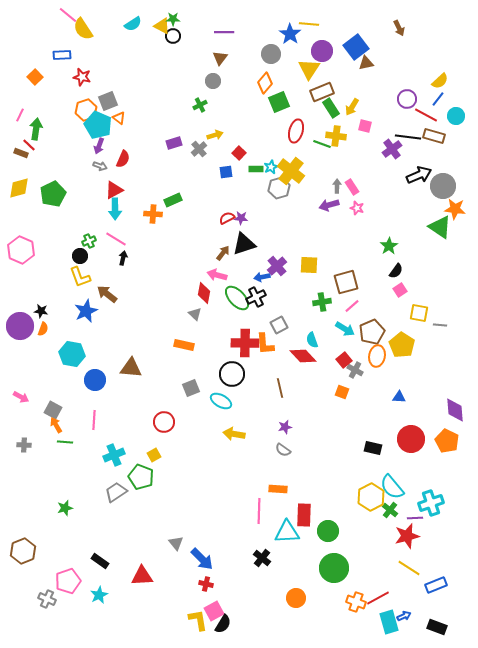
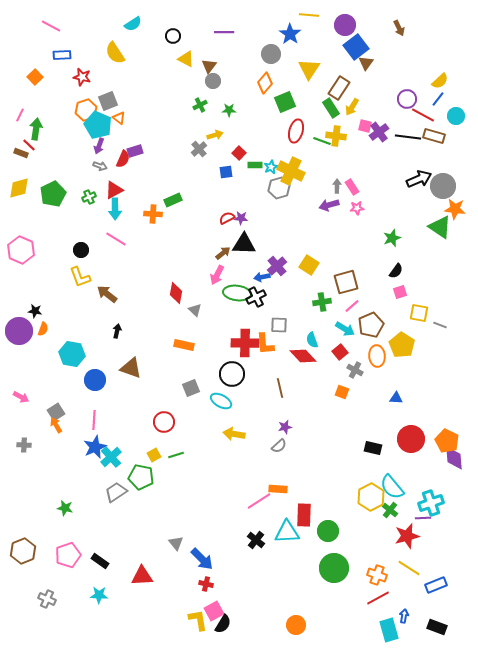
pink line at (68, 15): moved 17 px left, 11 px down; rotated 12 degrees counterclockwise
green star at (173, 19): moved 56 px right, 91 px down
yellow line at (309, 24): moved 9 px up
yellow triangle at (162, 26): moved 24 px right, 33 px down
yellow semicircle at (83, 29): moved 32 px right, 24 px down
purple circle at (322, 51): moved 23 px right, 26 px up
brown triangle at (220, 58): moved 11 px left, 8 px down
brown triangle at (366, 63): rotated 42 degrees counterclockwise
brown rectangle at (322, 92): moved 17 px right, 4 px up; rotated 35 degrees counterclockwise
green square at (279, 102): moved 6 px right
red line at (426, 115): moved 3 px left
purple rectangle at (174, 143): moved 39 px left, 8 px down
green line at (322, 144): moved 3 px up
purple cross at (392, 149): moved 13 px left, 17 px up
green rectangle at (256, 169): moved 1 px left, 4 px up
yellow cross at (291, 171): rotated 12 degrees counterclockwise
black arrow at (419, 175): moved 4 px down
pink star at (357, 208): rotated 24 degrees counterclockwise
green cross at (89, 241): moved 44 px up
black triangle at (244, 244): rotated 20 degrees clockwise
green star at (389, 246): moved 3 px right, 8 px up; rotated 12 degrees clockwise
brown arrow at (223, 253): rotated 14 degrees clockwise
black circle at (80, 256): moved 1 px right, 6 px up
black arrow at (123, 258): moved 6 px left, 73 px down
yellow square at (309, 265): rotated 30 degrees clockwise
pink arrow at (217, 275): rotated 78 degrees counterclockwise
pink square at (400, 290): moved 2 px down; rotated 16 degrees clockwise
red diamond at (204, 293): moved 28 px left
green ellipse at (237, 298): moved 5 px up; rotated 40 degrees counterclockwise
black star at (41, 311): moved 6 px left
blue star at (86, 311): moved 9 px right, 136 px down
gray triangle at (195, 314): moved 4 px up
gray square at (279, 325): rotated 30 degrees clockwise
gray line at (440, 325): rotated 16 degrees clockwise
purple circle at (20, 326): moved 1 px left, 5 px down
brown pentagon at (372, 332): moved 1 px left, 7 px up
orange ellipse at (377, 356): rotated 15 degrees counterclockwise
red square at (344, 360): moved 4 px left, 8 px up
brown triangle at (131, 368): rotated 15 degrees clockwise
blue triangle at (399, 397): moved 3 px left, 1 px down
gray square at (53, 410): moved 3 px right, 2 px down; rotated 30 degrees clockwise
purple diamond at (455, 410): moved 1 px left, 48 px down
green line at (65, 442): moved 111 px right, 13 px down; rotated 21 degrees counterclockwise
gray semicircle at (283, 450): moved 4 px left, 4 px up; rotated 77 degrees counterclockwise
cyan cross at (114, 455): moved 3 px left, 2 px down; rotated 20 degrees counterclockwise
green pentagon at (141, 477): rotated 10 degrees counterclockwise
green star at (65, 508): rotated 28 degrees clockwise
pink line at (259, 511): moved 10 px up; rotated 55 degrees clockwise
purple line at (415, 518): moved 8 px right
black cross at (262, 558): moved 6 px left, 18 px up
pink pentagon at (68, 581): moved 26 px up
cyan star at (99, 595): rotated 30 degrees clockwise
orange circle at (296, 598): moved 27 px down
orange cross at (356, 602): moved 21 px right, 27 px up
blue arrow at (404, 616): rotated 56 degrees counterclockwise
cyan rectangle at (389, 622): moved 8 px down
